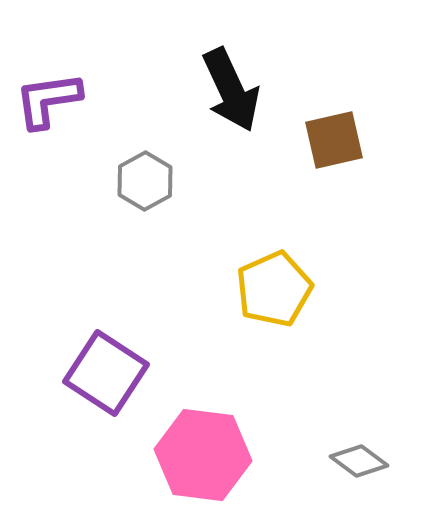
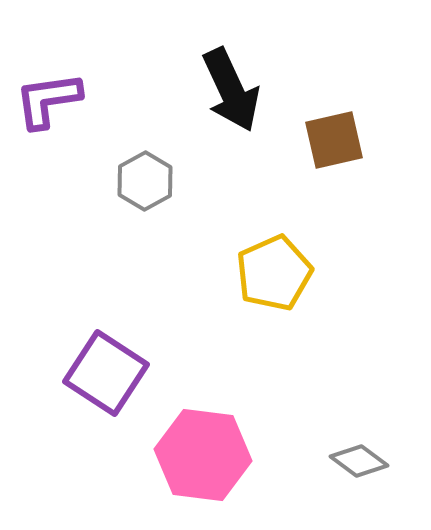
yellow pentagon: moved 16 px up
